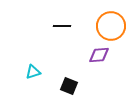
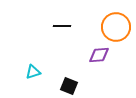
orange circle: moved 5 px right, 1 px down
